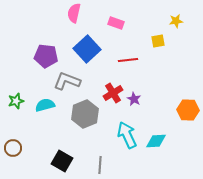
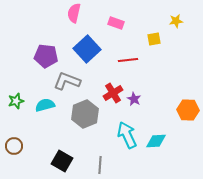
yellow square: moved 4 px left, 2 px up
brown circle: moved 1 px right, 2 px up
